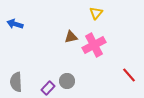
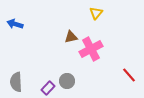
pink cross: moved 3 px left, 4 px down
